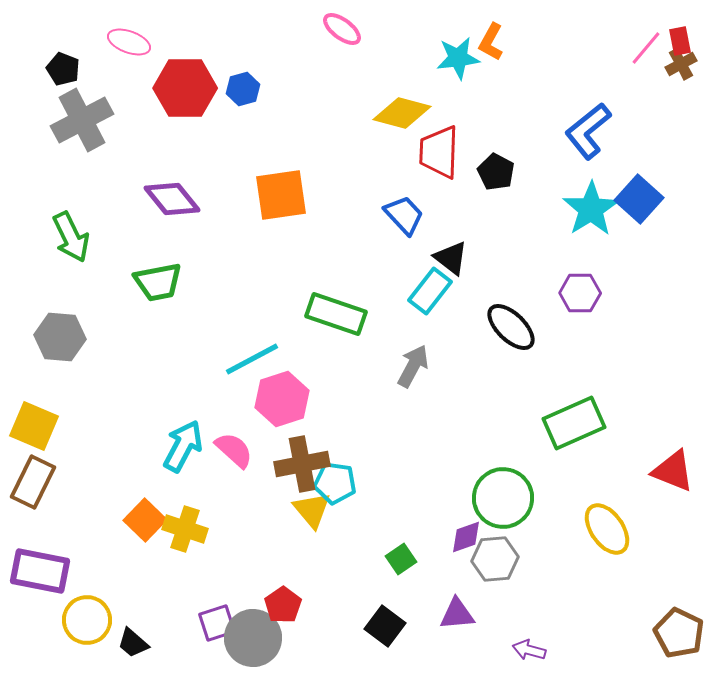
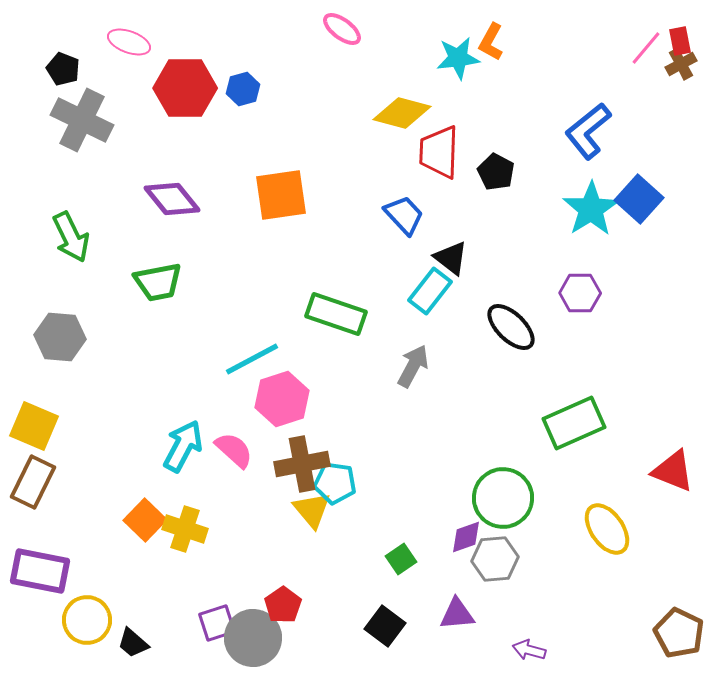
gray cross at (82, 120): rotated 36 degrees counterclockwise
